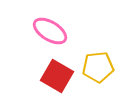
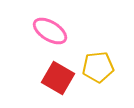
red square: moved 1 px right, 2 px down
